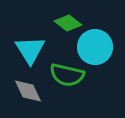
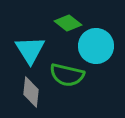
cyan circle: moved 1 px right, 1 px up
gray diamond: moved 3 px right, 1 px down; rotated 32 degrees clockwise
